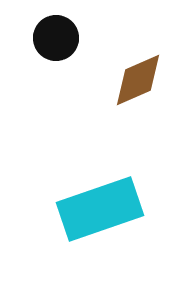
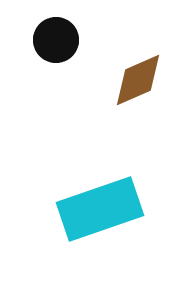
black circle: moved 2 px down
